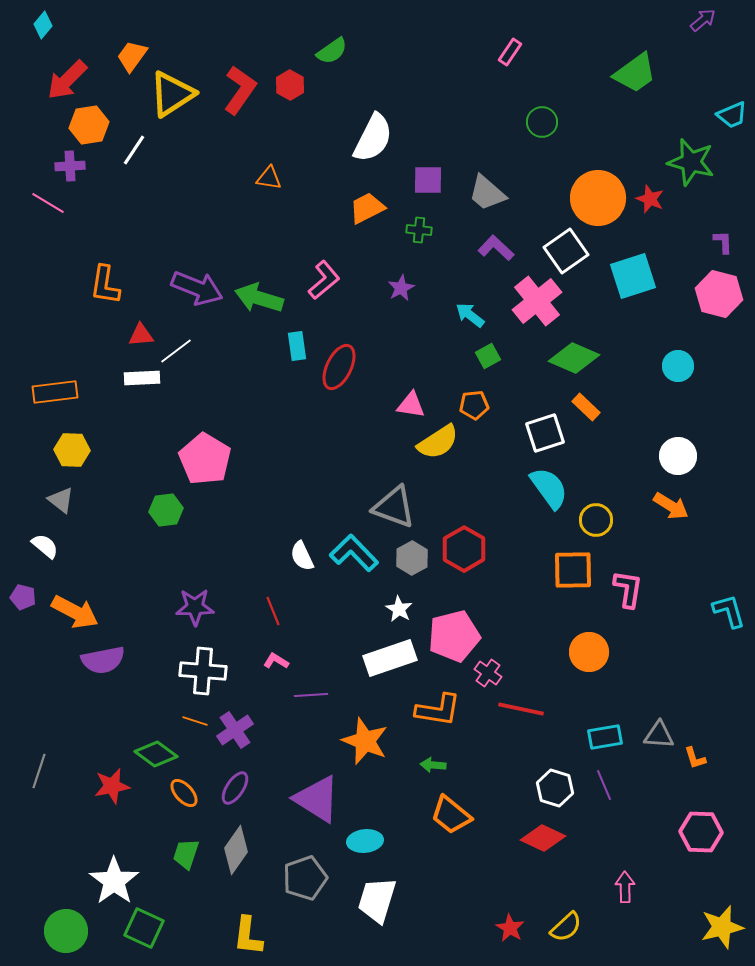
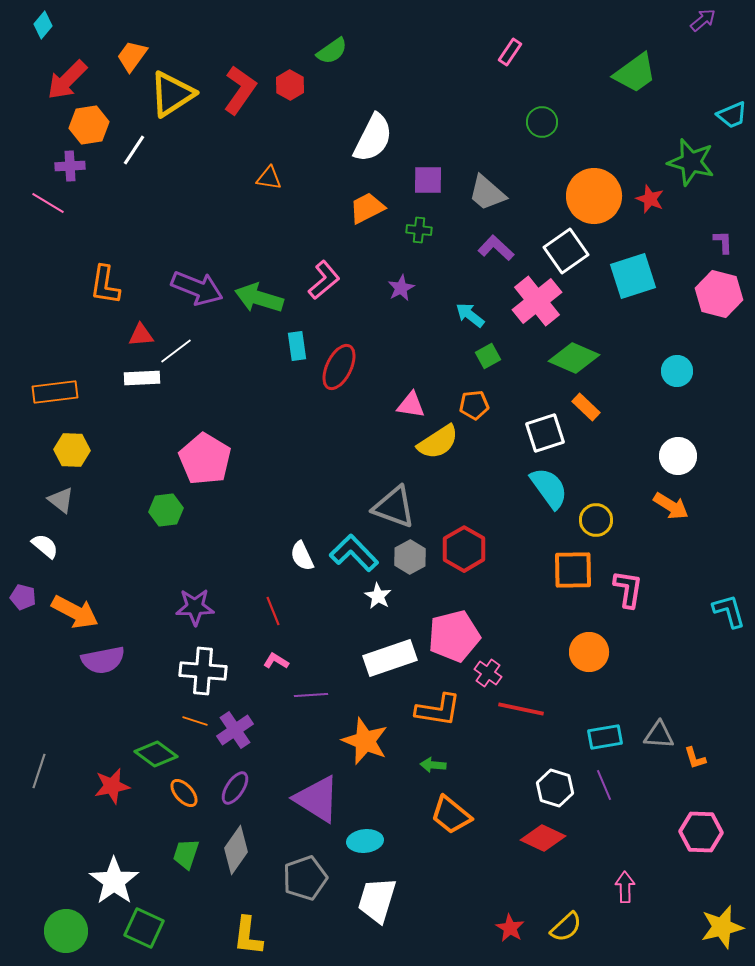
orange circle at (598, 198): moved 4 px left, 2 px up
cyan circle at (678, 366): moved 1 px left, 5 px down
gray hexagon at (412, 558): moved 2 px left, 1 px up
white star at (399, 609): moved 21 px left, 13 px up
